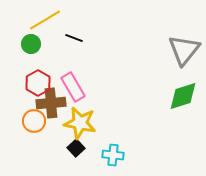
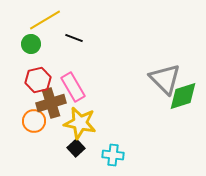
gray triangle: moved 19 px left, 29 px down; rotated 24 degrees counterclockwise
red hexagon: moved 3 px up; rotated 15 degrees clockwise
brown cross: rotated 12 degrees counterclockwise
